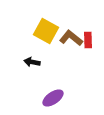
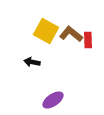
brown L-shape: moved 4 px up
purple ellipse: moved 2 px down
